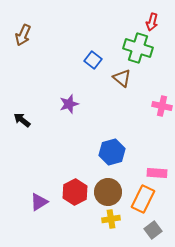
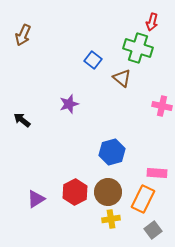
purple triangle: moved 3 px left, 3 px up
